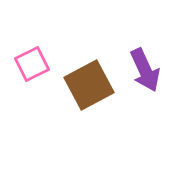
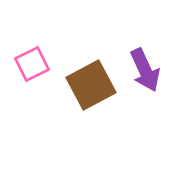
brown square: moved 2 px right
